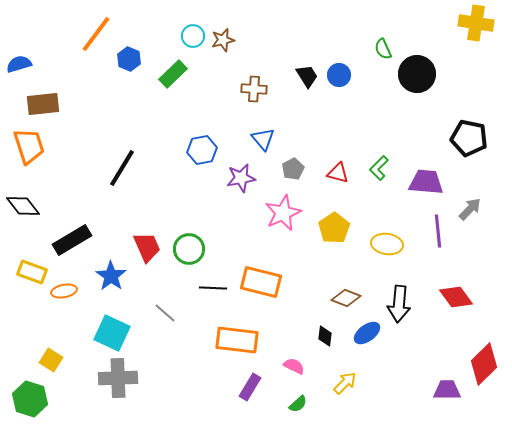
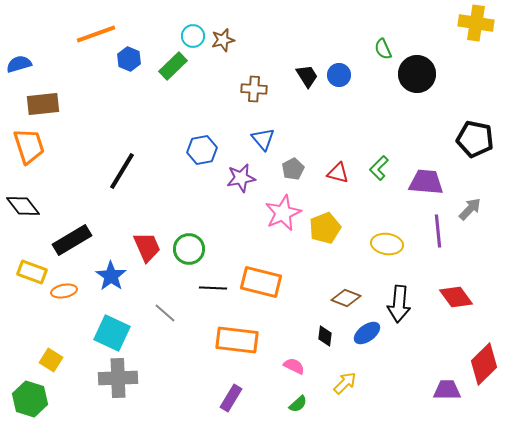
orange line at (96, 34): rotated 33 degrees clockwise
green rectangle at (173, 74): moved 8 px up
black pentagon at (469, 138): moved 6 px right, 1 px down
black line at (122, 168): moved 3 px down
yellow pentagon at (334, 228): moved 9 px left; rotated 12 degrees clockwise
purple rectangle at (250, 387): moved 19 px left, 11 px down
